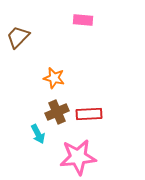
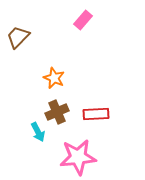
pink rectangle: rotated 54 degrees counterclockwise
orange star: rotated 10 degrees clockwise
red rectangle: moved 7 px right
cyan arrow: moved 2 px up
